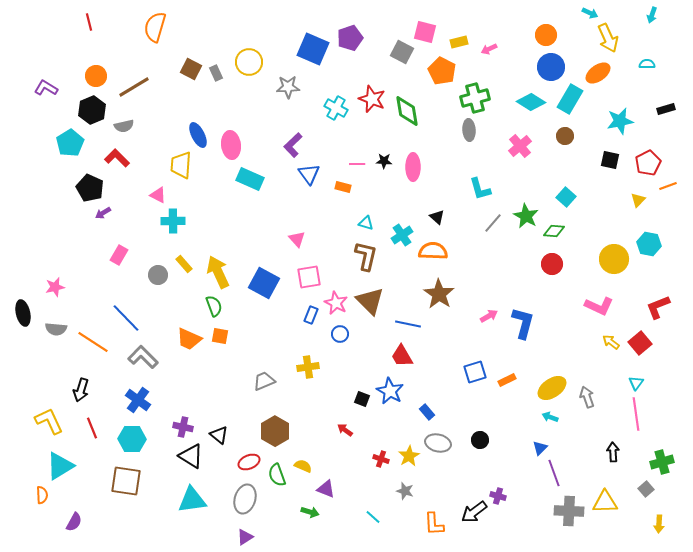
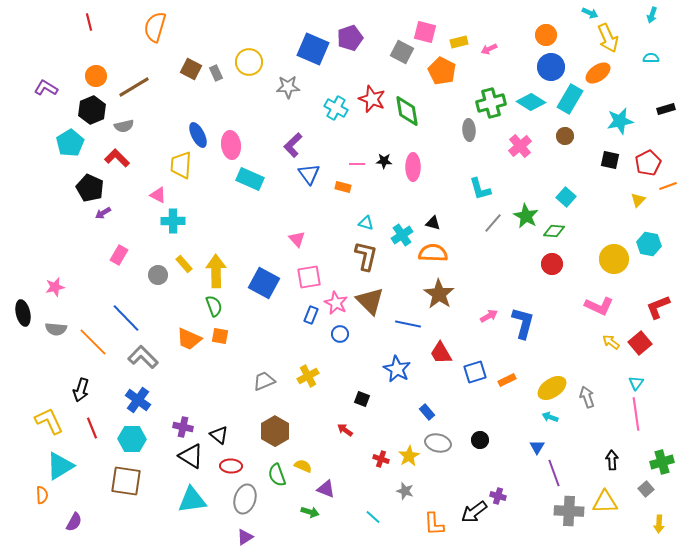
cyan semicircle at (647, 64): moved 4 px right, 6 px up
green cross at (475, 98): moved 16 px right, 5 px down
black triangle at (437, 217): moved 4 px left, 6 px down; rotated 28 degrees counterclockwise
orange semicircle at (433, 251): moved 2 px down
yellow arrow at (218, 272): moved 2 px left, 1 px up; rotated 24 degrees clockwise
orange line at (93, 342): rotated 12 degrees clockwise
red trapezoid at (402, 356): moved 39 px right, 3 px up
yellow cross at (308, 367): moved 9 px down; rotated 20 degrees counterclockwise
blue star at (390, 391): moved 7 px right, 22 px up
blue triangle at (540, 448): moved 3 px left, 1 px up; rotated 14 degrees counterclockwise
black arrow at (613, 452): moved 1 px left, 8 px down
red ellipse at (249, 462): moved 18 px left, 4 px down; rotated 25 degrees clockwise
